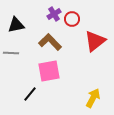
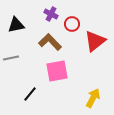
purple cross: moved 3 px left; rotated 32 degrees counterclockwise
red circle: moved 5 px down
gray line: moved 5 px down; rotated 14 degrees counterclockwise
pink square: moved 8 px right
